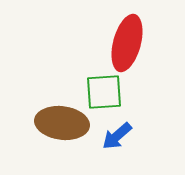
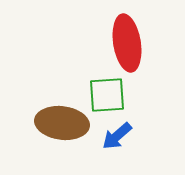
red ellipse: rotated 24 degrees counterclockwise
green square: moved 3 px right, 3 px down
